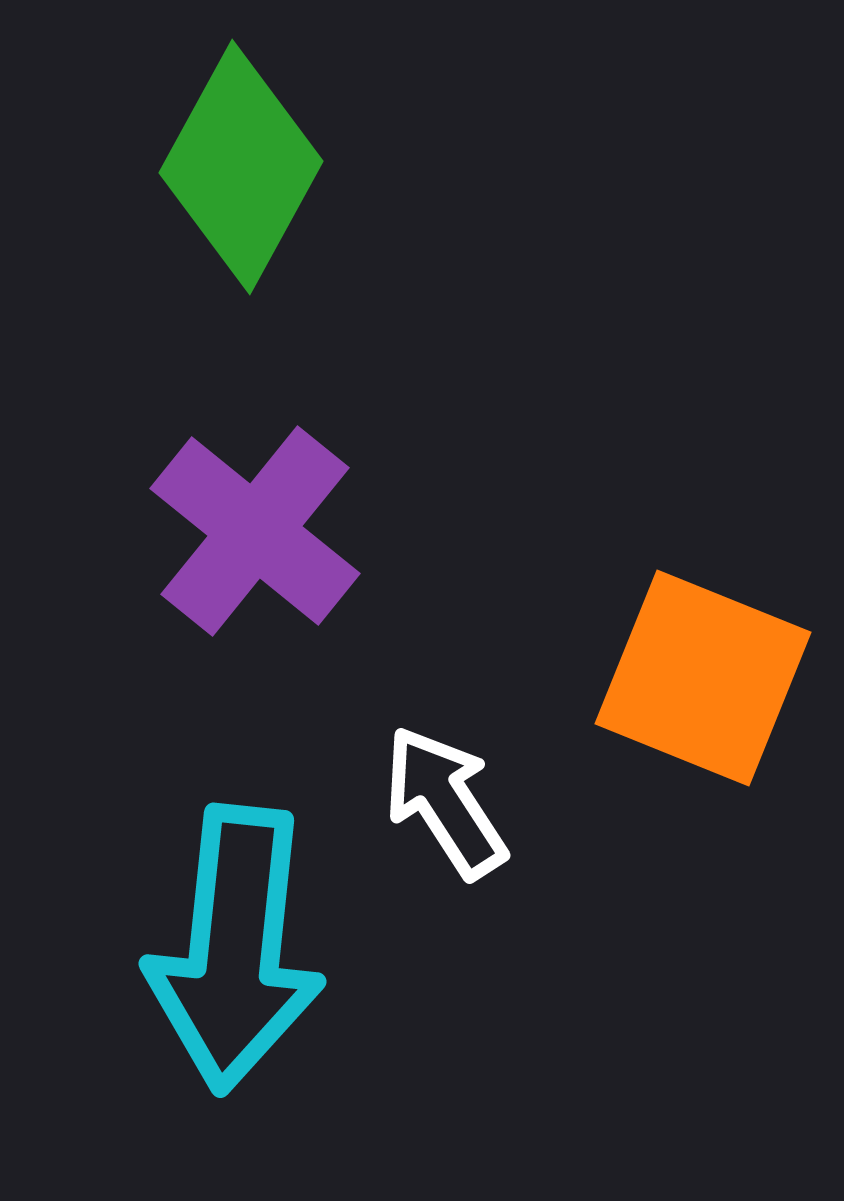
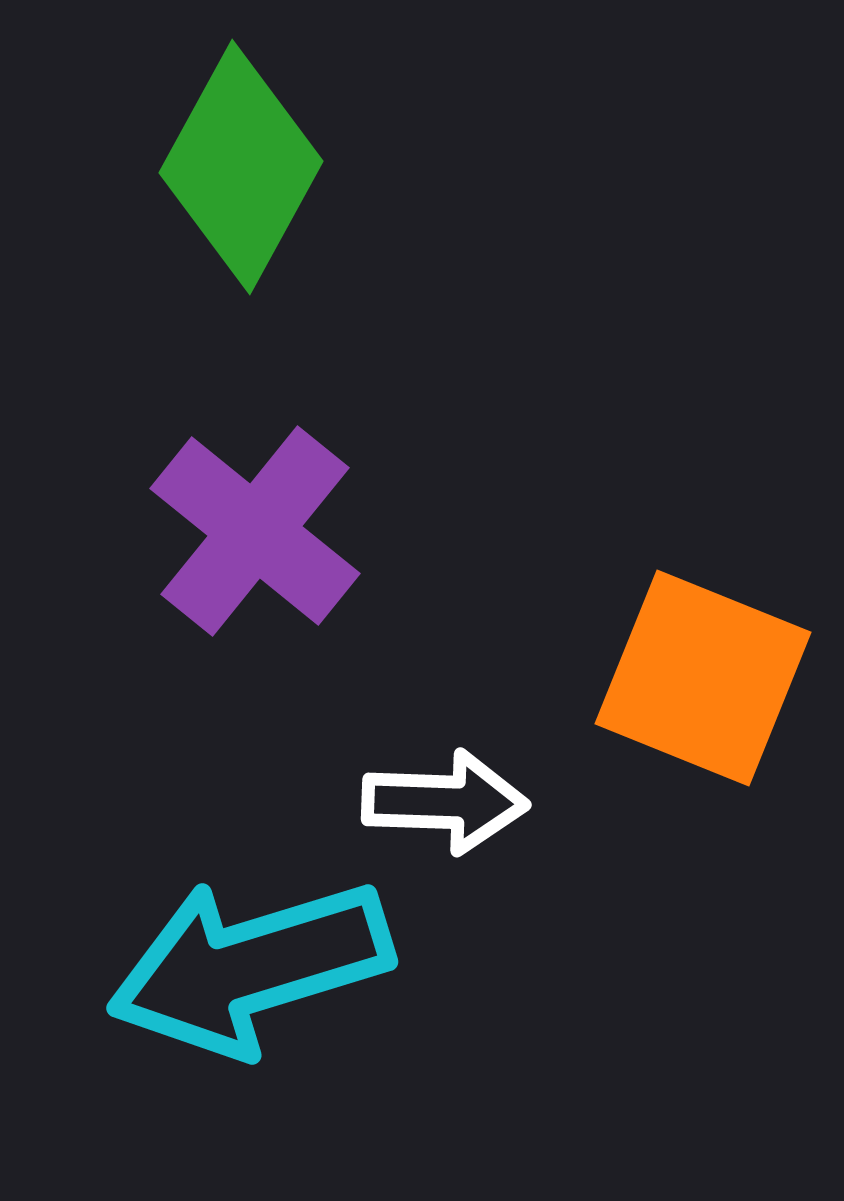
white arrow: rotated 125 degrees clockwise
cyan arrow: moved 15 px right, 18 px down; rotated 67 degrees clockwise
